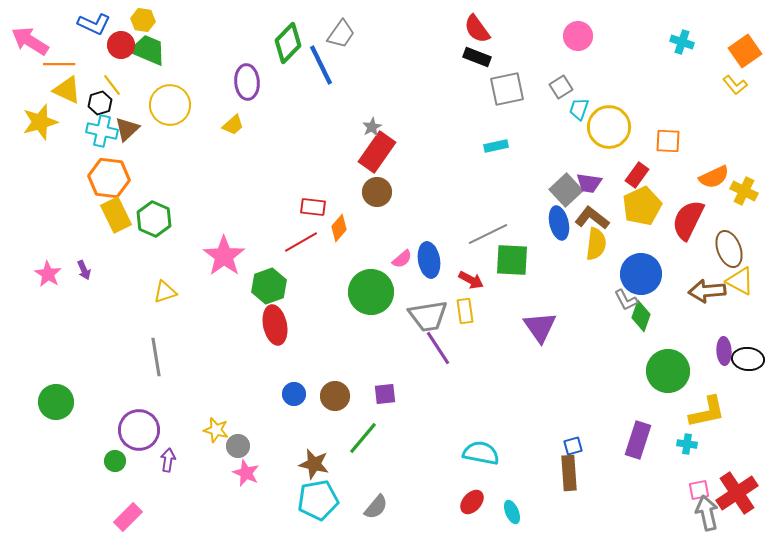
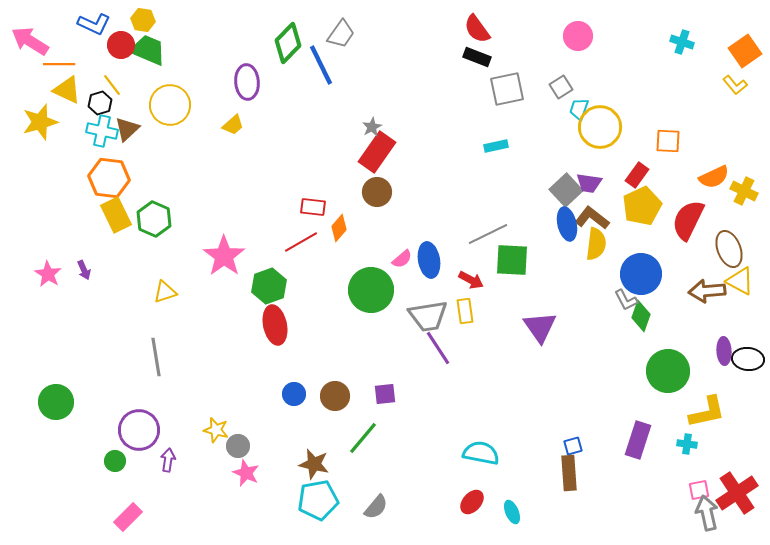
yellow circle at (609, 127): moved 9 px left
blue ellipse at (559, 223): moved 8 px right, 1 px down
green circle at (371, 292): moved 2 px up
